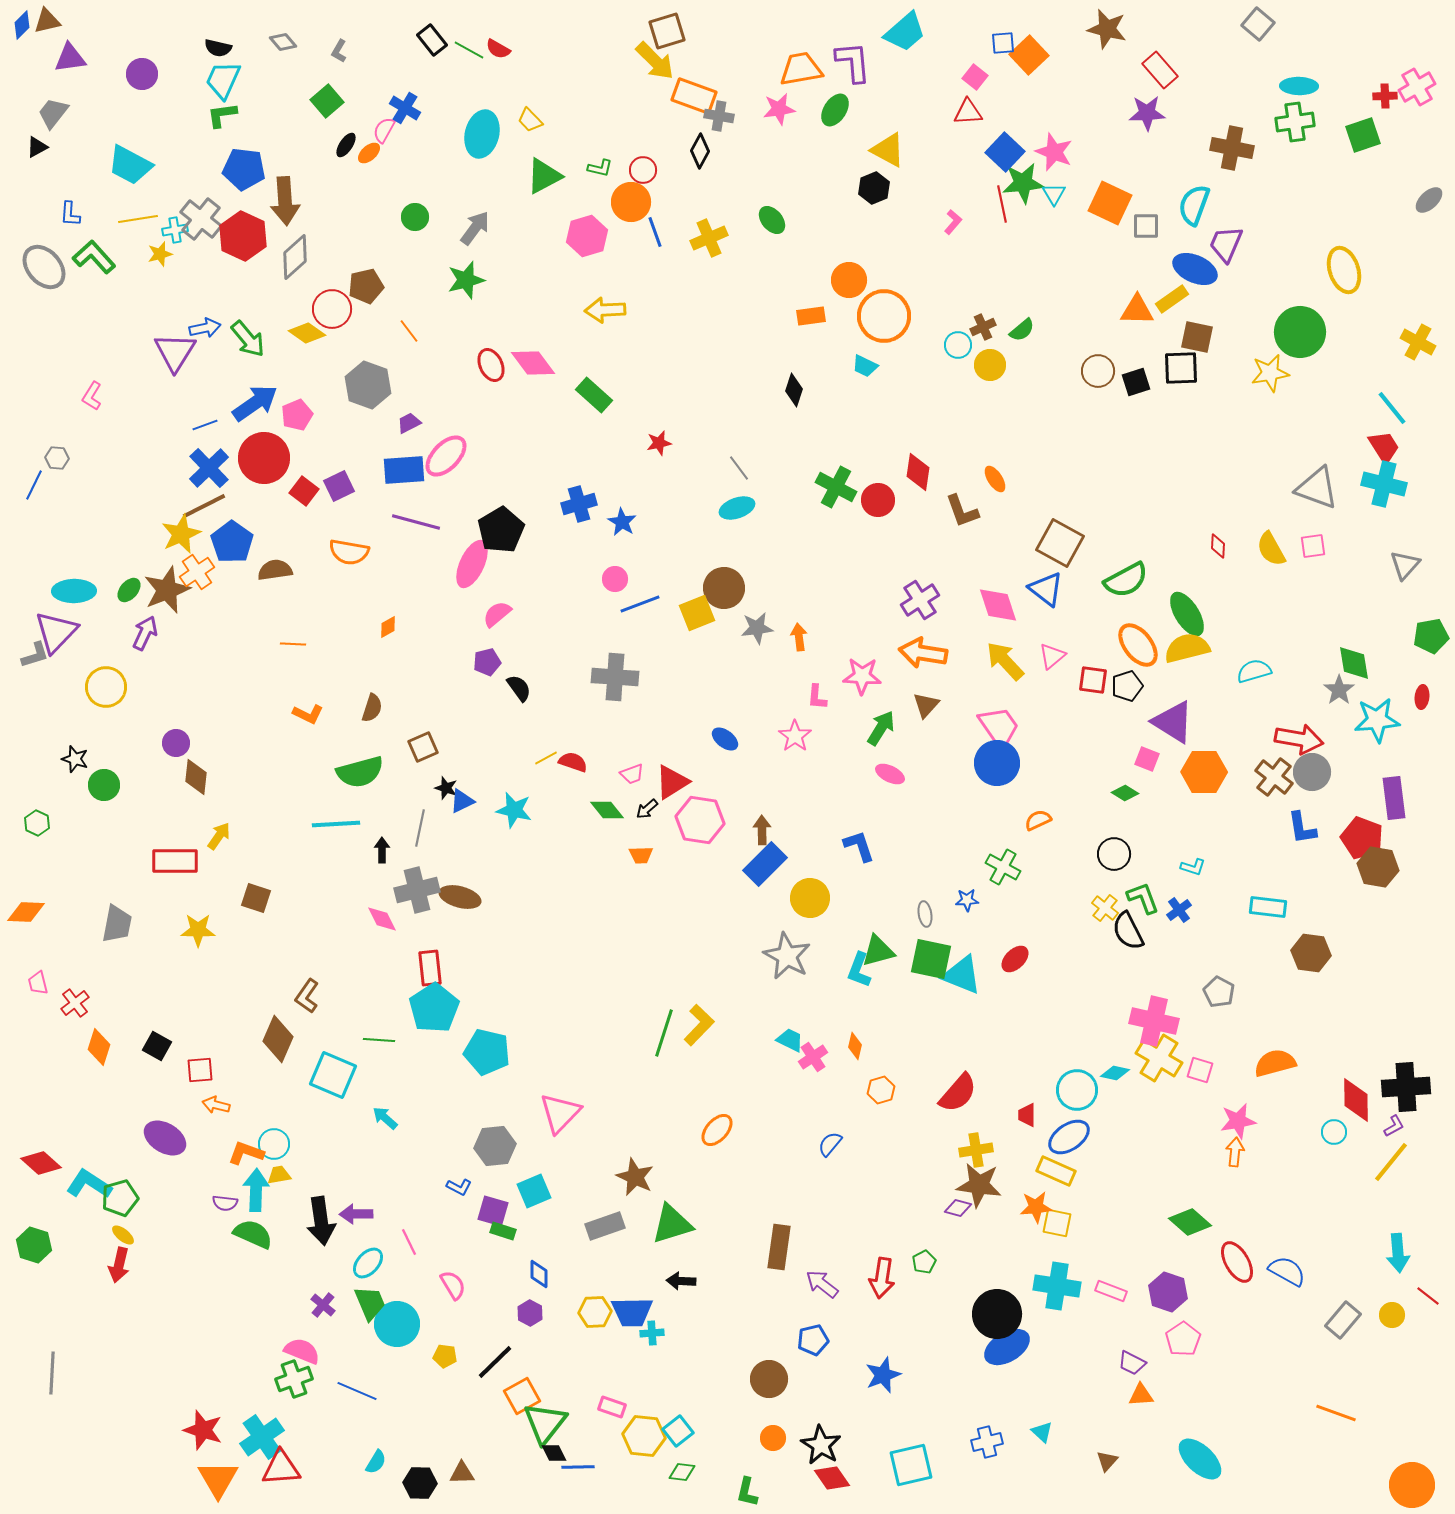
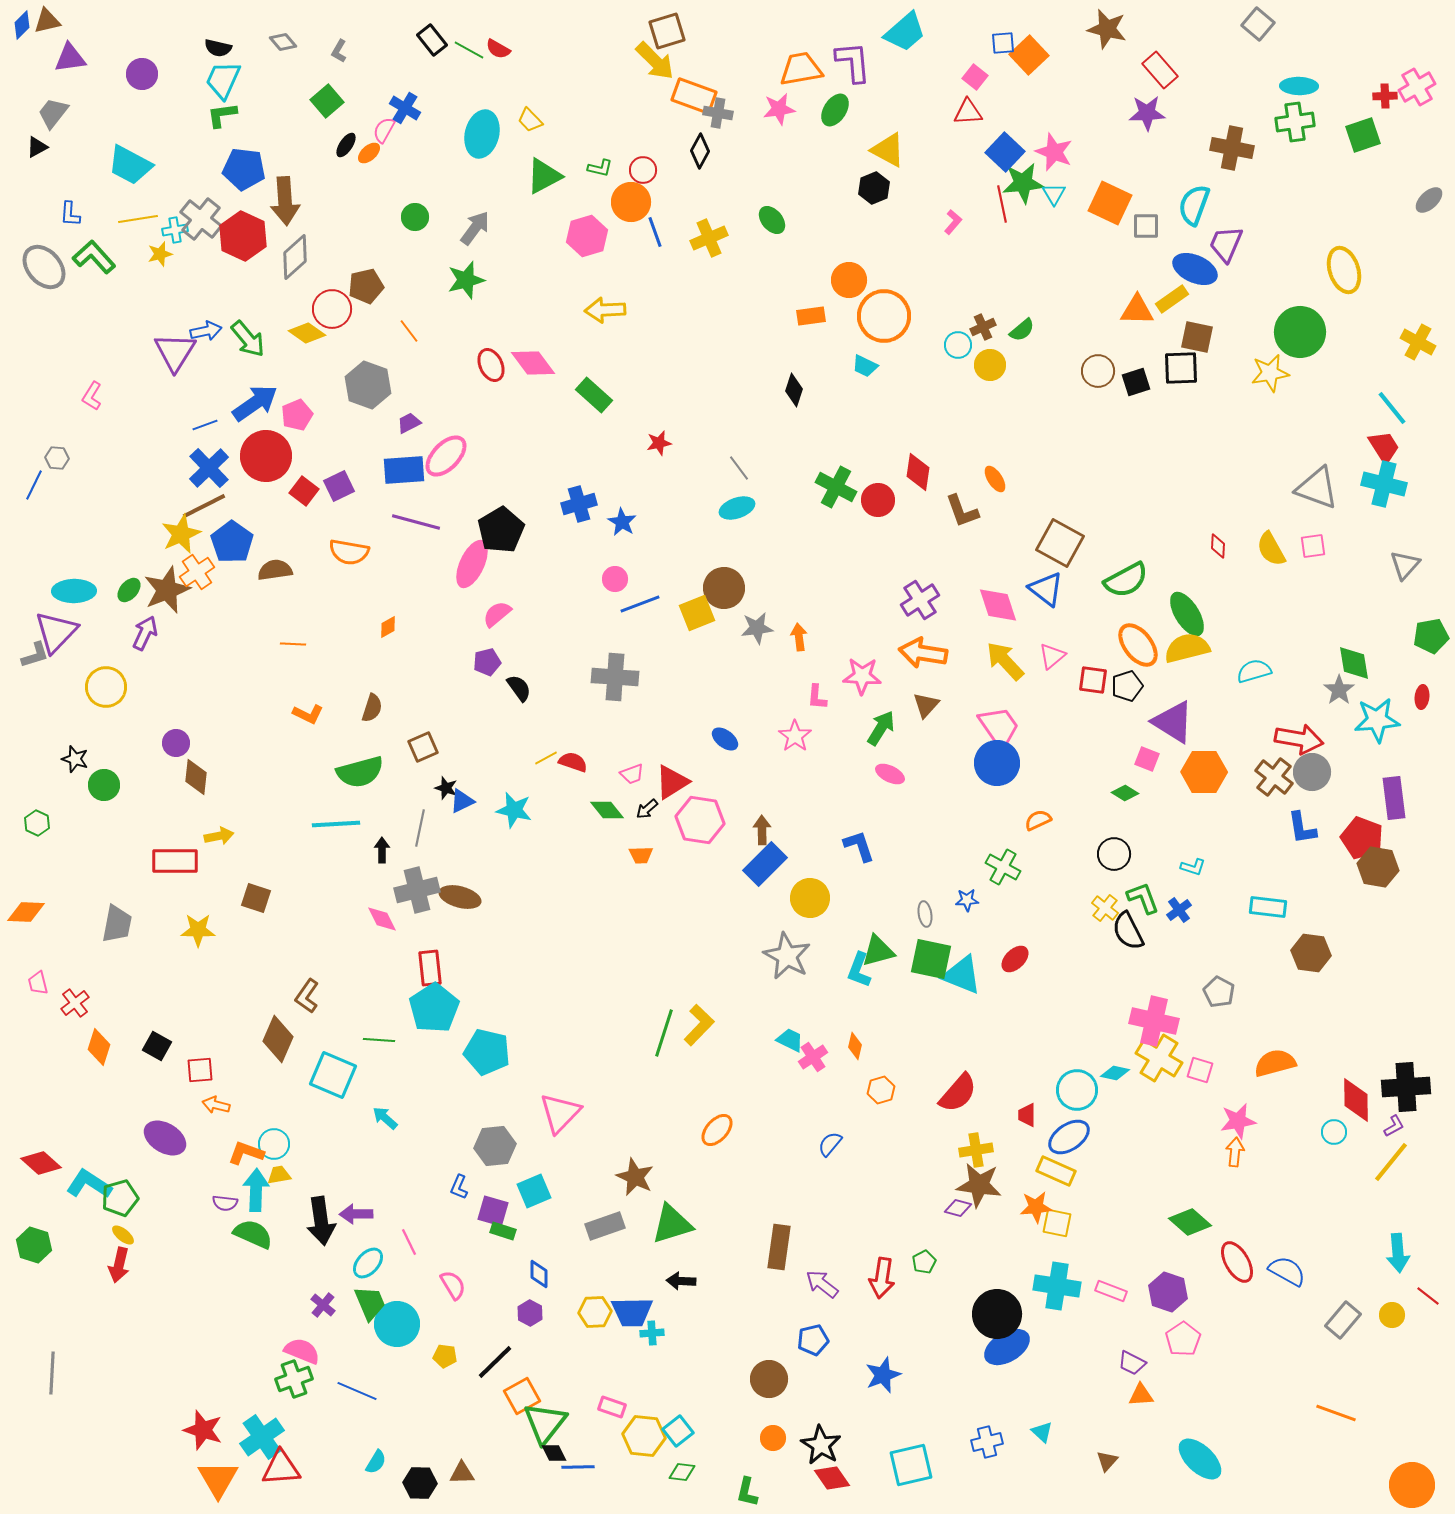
gray cross at (719, 116): moved 1 px left, 3 px up
blue arrow at (205, 328): moved 1 px right, 3 px down
red circle at (264, 458): moved 2 px right, 2 px up
yellow arrow at (219, 836): rotated 44 degrees clockwise
blue L-shape at (459, 1187): rotated 85 degrees clockwise
